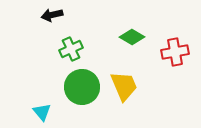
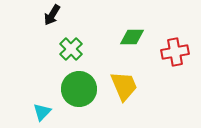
black arrow: rotated 45 degrees counterclockwise
green diamond: rotated 30 degrees counterclockwise
green cross: rotated 20 degrees counterclockwise
green circle: moved 3 px left, 2 px down
cyan triangle: rotated 24 degrees clockwise
